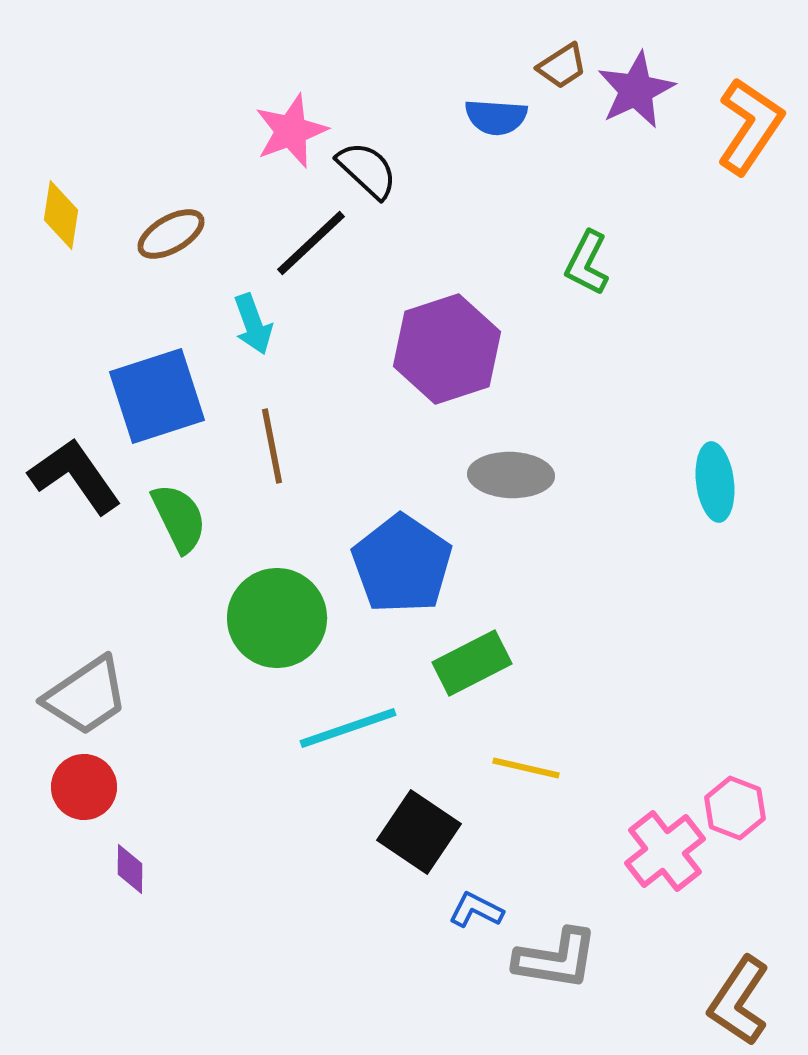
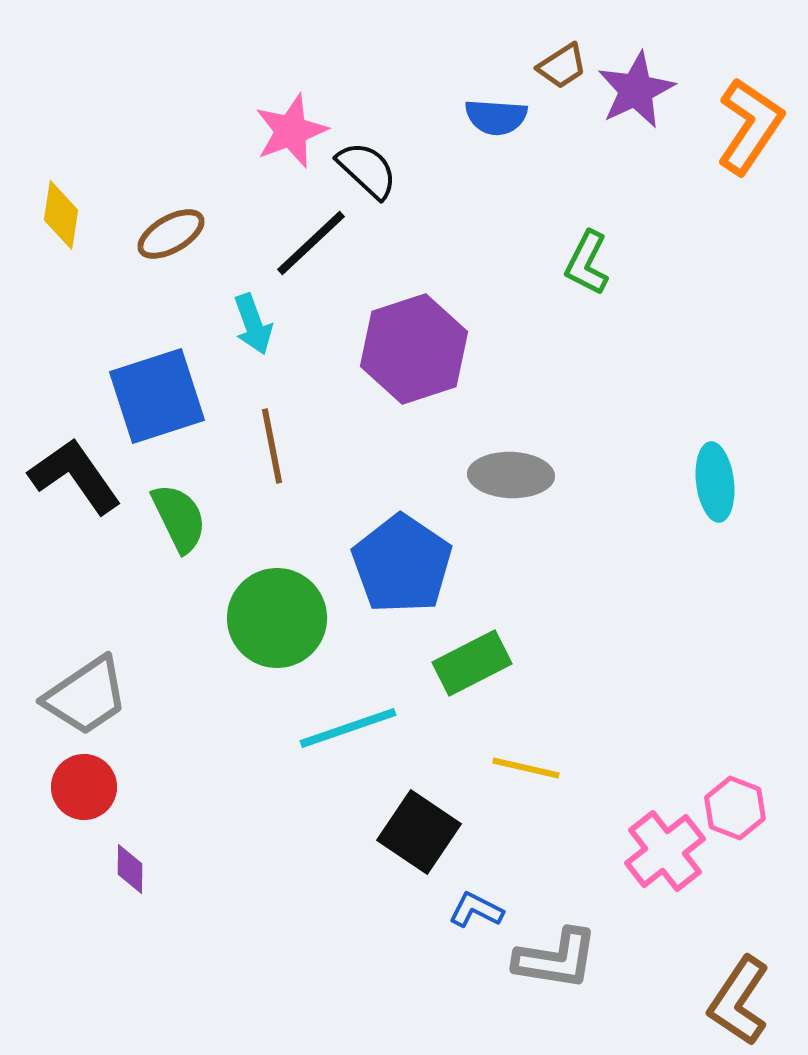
purple hexagon: moved 33 px left
